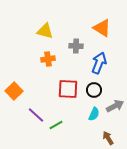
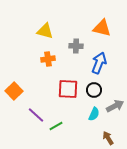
orange triangle: rotated 18 degrees counterclockwise
green line: moved 1 px down
